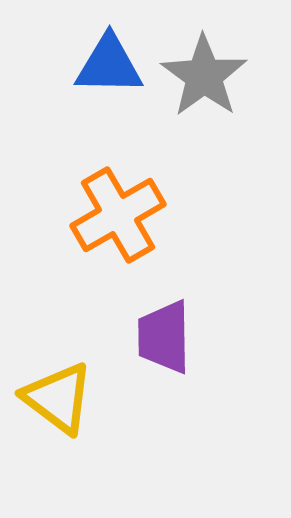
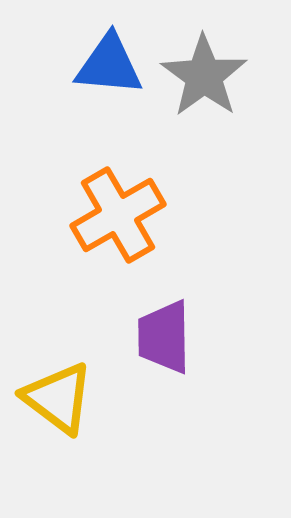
blue triangle: rotated 4 degrees clockwise
